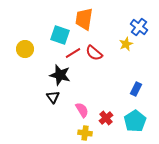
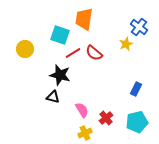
black triangle: rotated 40 degrees counterclockwise
cyan pentagon: moved 2 px right, 1 px down; rotated 20 degrees clockwise
yellow cross: rotated 32 degrees counterclockwise
